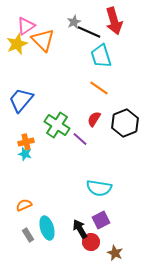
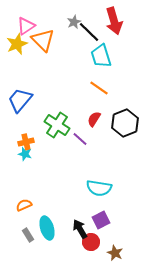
black line: rotated 20 degrees clockwise
blue trapezoid: moved 1 px left
